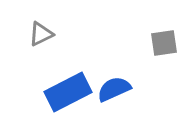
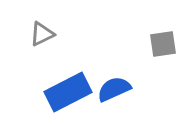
gray triangle: moved 1 px right
gray square: moved 1 px left, 1 px down
